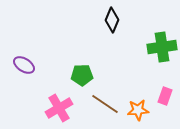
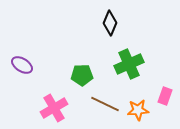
black diamond: moved 2 px left, 3 px down
green cross: moved 33 px left, 17 px down; rotated 16 degrees counterclockwise
purple ellipse: moved 2 px left
brown line: rotated 8 degrees counterclockwise
pink cross: moved 5 px left
